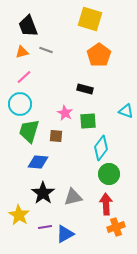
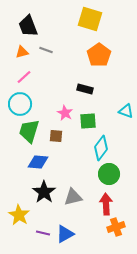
black star: moved 1 px right, 1 px up
purple line: moved 2 px left, 6 px down; rotated 24 degrees clockwise
